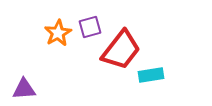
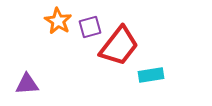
orange star: moved 12 px up; rotated 12 degrees counterclockwise
red trapezoid: moved 2 px left, 4 px up
purple triangle: moved 3 px right, 5 px up
